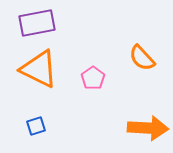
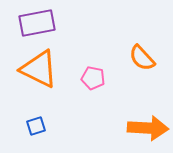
pink pentagon: rotated 25 degrees counterclockwise
